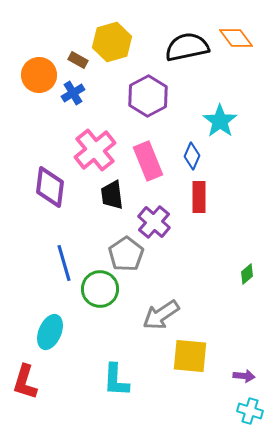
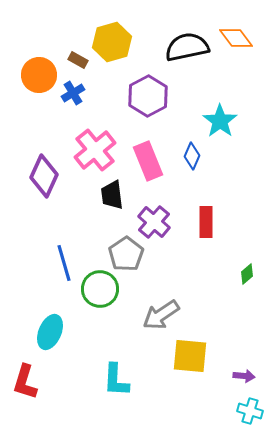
purple diamond: moved 6 px left, 11 px up; rotated 18 degrees clockwise
red rectangle: moved 7 px right, 25 px down
